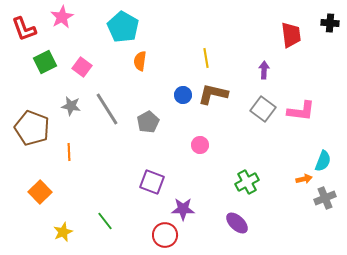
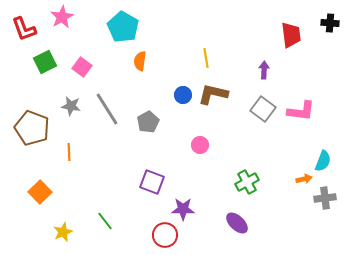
gray cross: rotated 15 degrees clockwise
